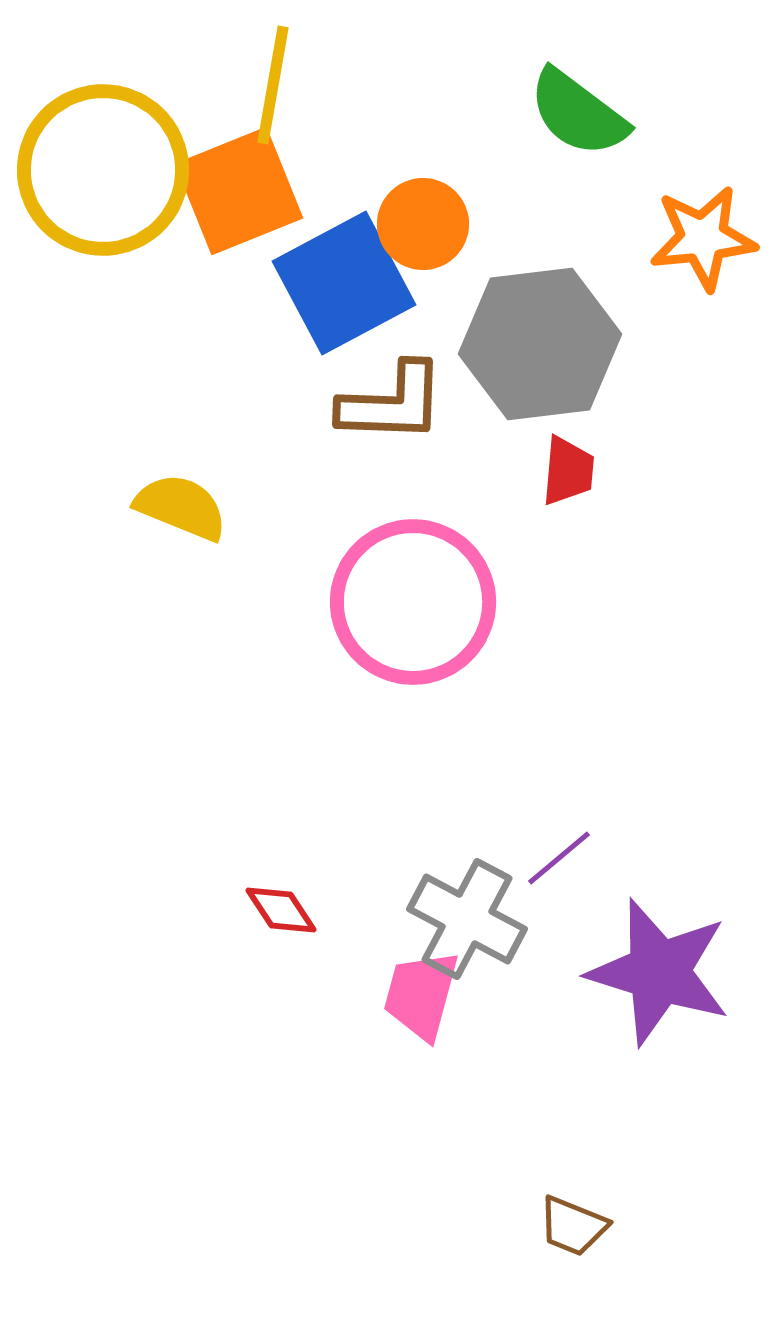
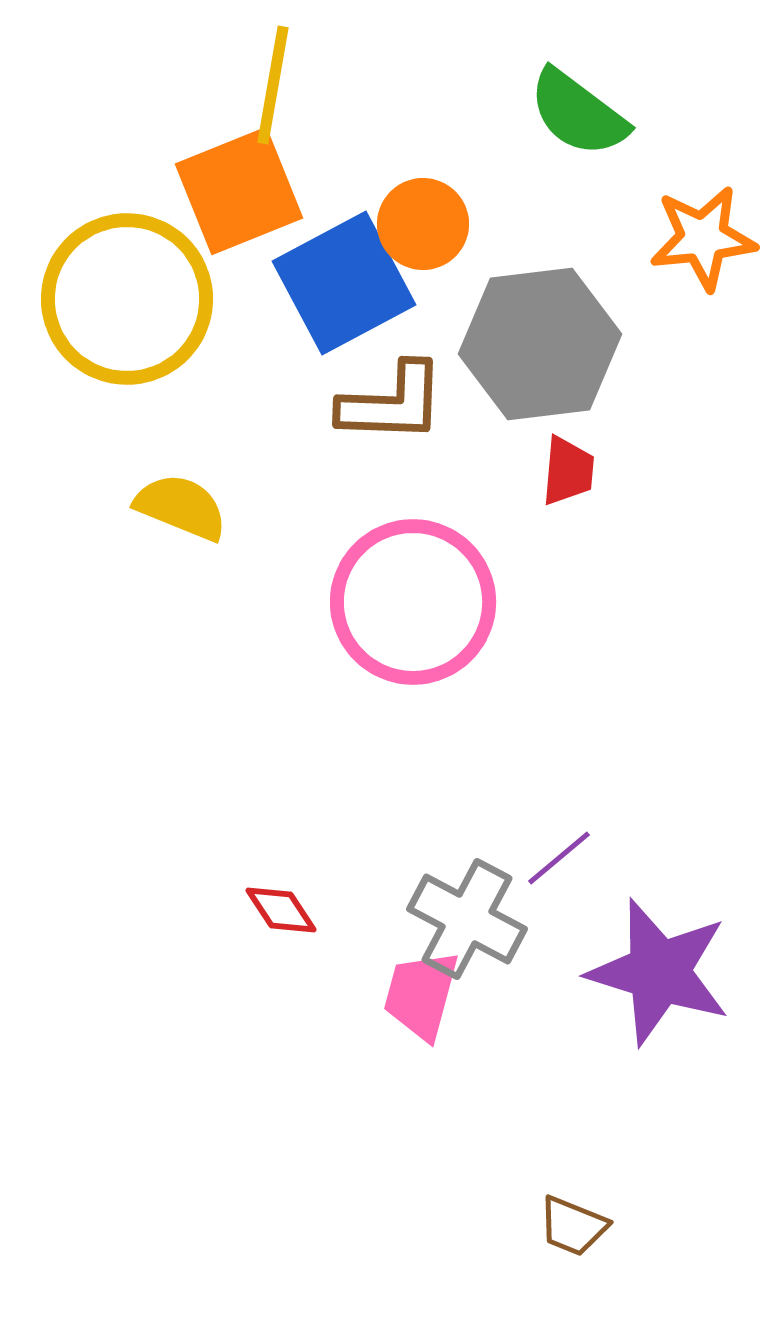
yellow circle: moved 24 px right, 129 px down
